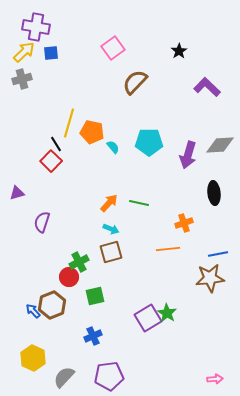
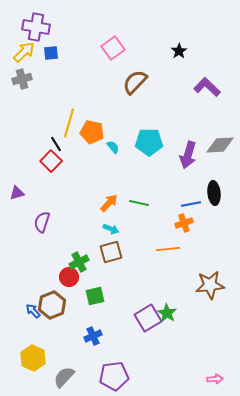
blue line: moved 27 px left, 50 px up
brown star: moved 7 px down
purple pentagon: moved 5 px right
